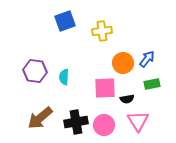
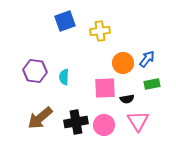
yellow cross: moved 2 px left
